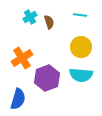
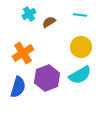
cyan cross: moved 1 px left, 3 px up
brown semicircle: rotated 104 degrees counterclockwise
orange cross: moved 1 px right, 5 px up
cyan semicircle: moved 1 px left; rotated 35 degrees counterclockwise
blue semicircle: moved 12 px up
